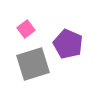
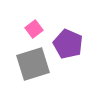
pink square: moved 8 px right
